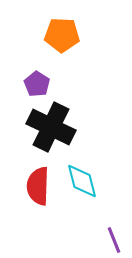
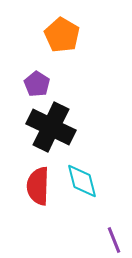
orange pentagon: rotated 28 degrees clockwise
